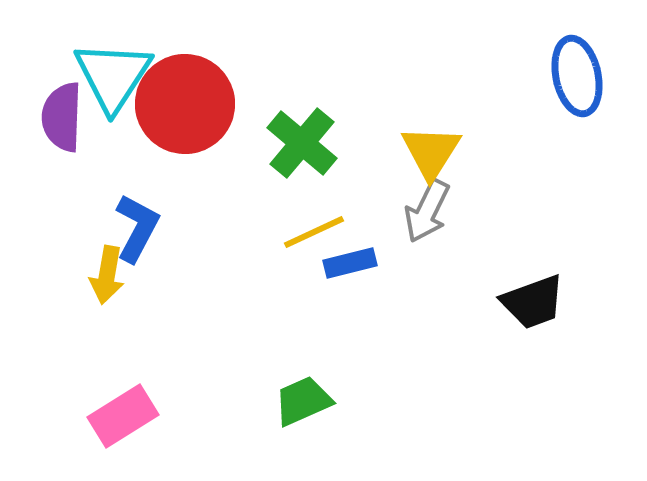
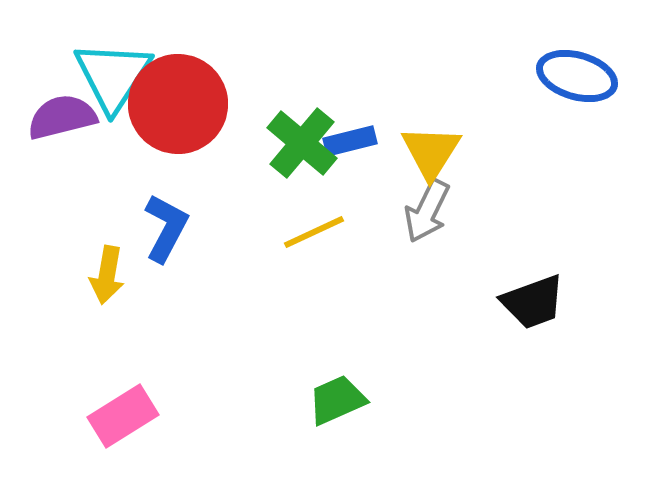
blue ellipse: rotated 62 degrees counterclockwise
red circle: moved 7 px left
purple semicircle: rotated 74 degrees clockwise
blue L-shape: moved 29 px right
blue rectangle: moved 122 px up
green trapezoid: moved 34 px right, 1 px up
